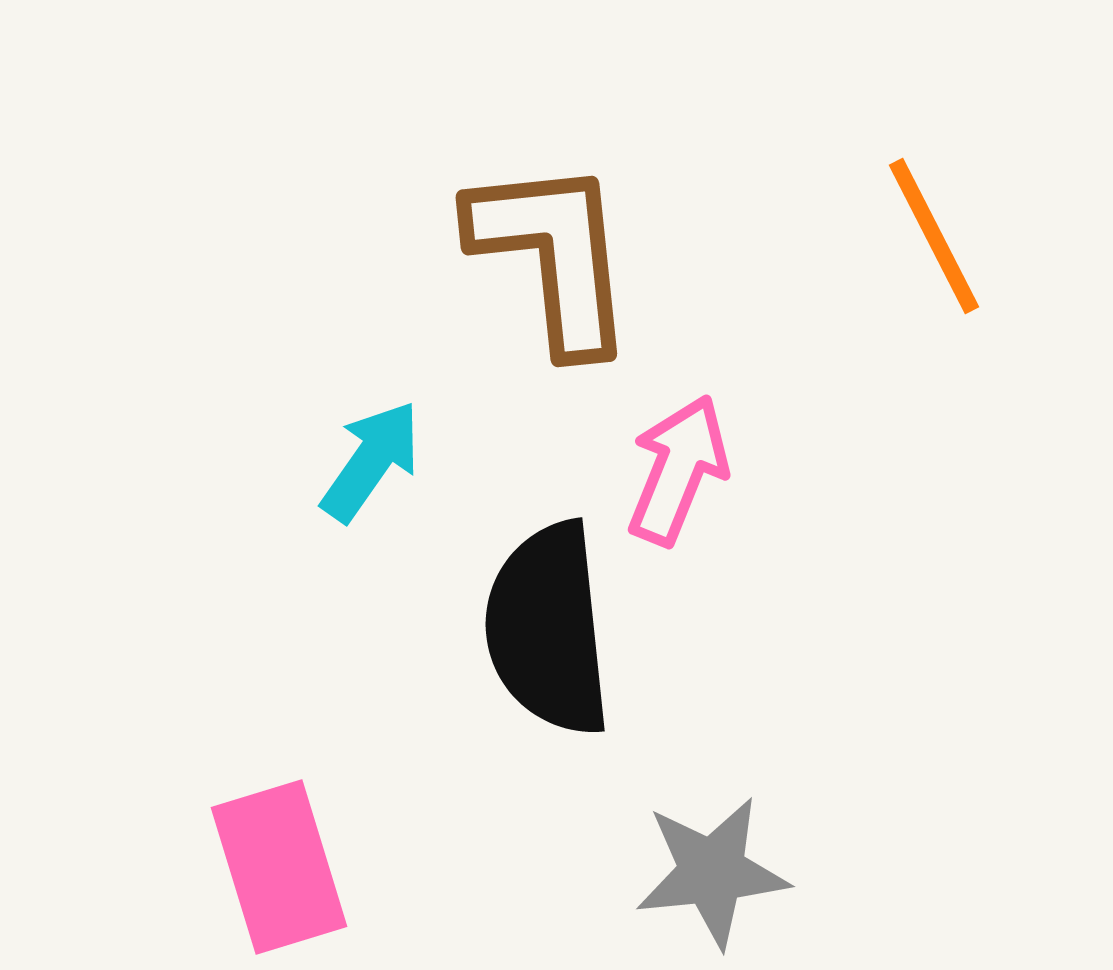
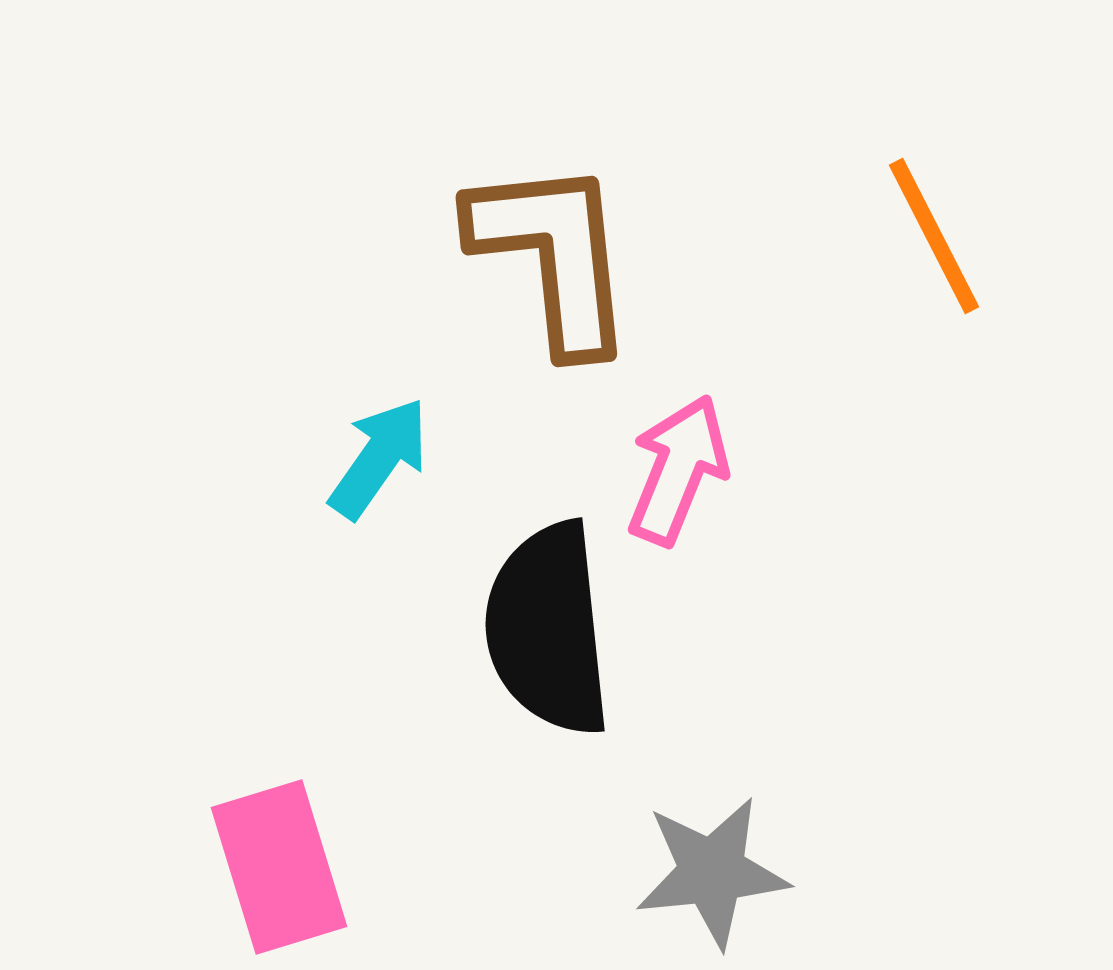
cyan arrow: moved 8 px right, 3 px up
